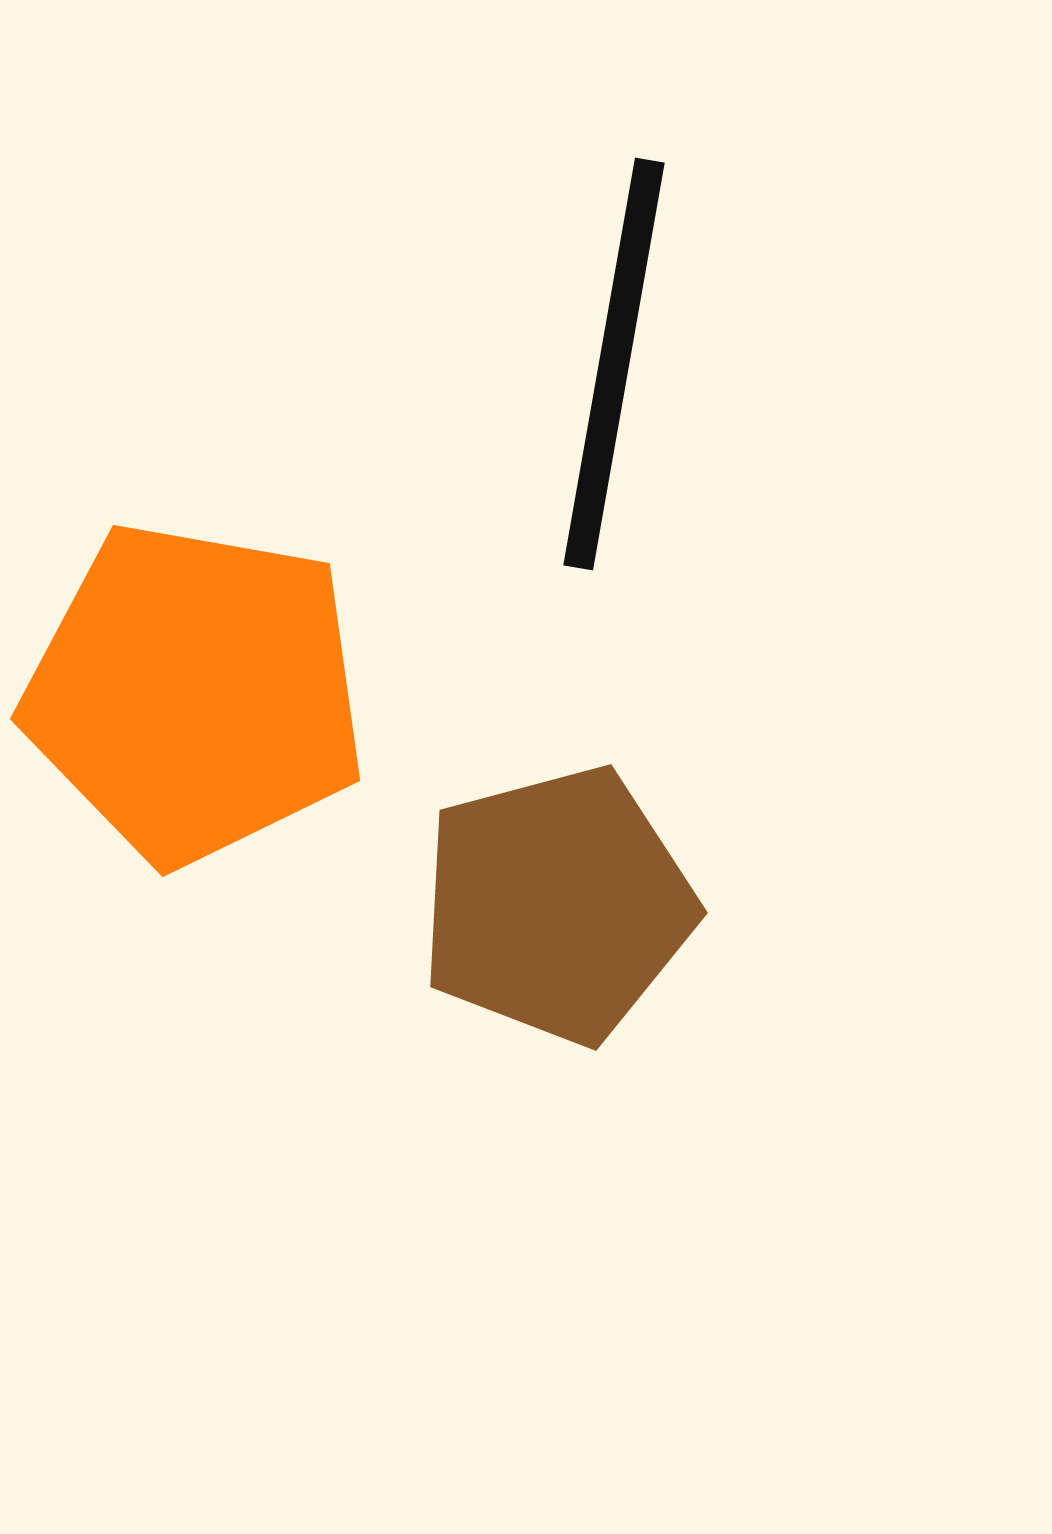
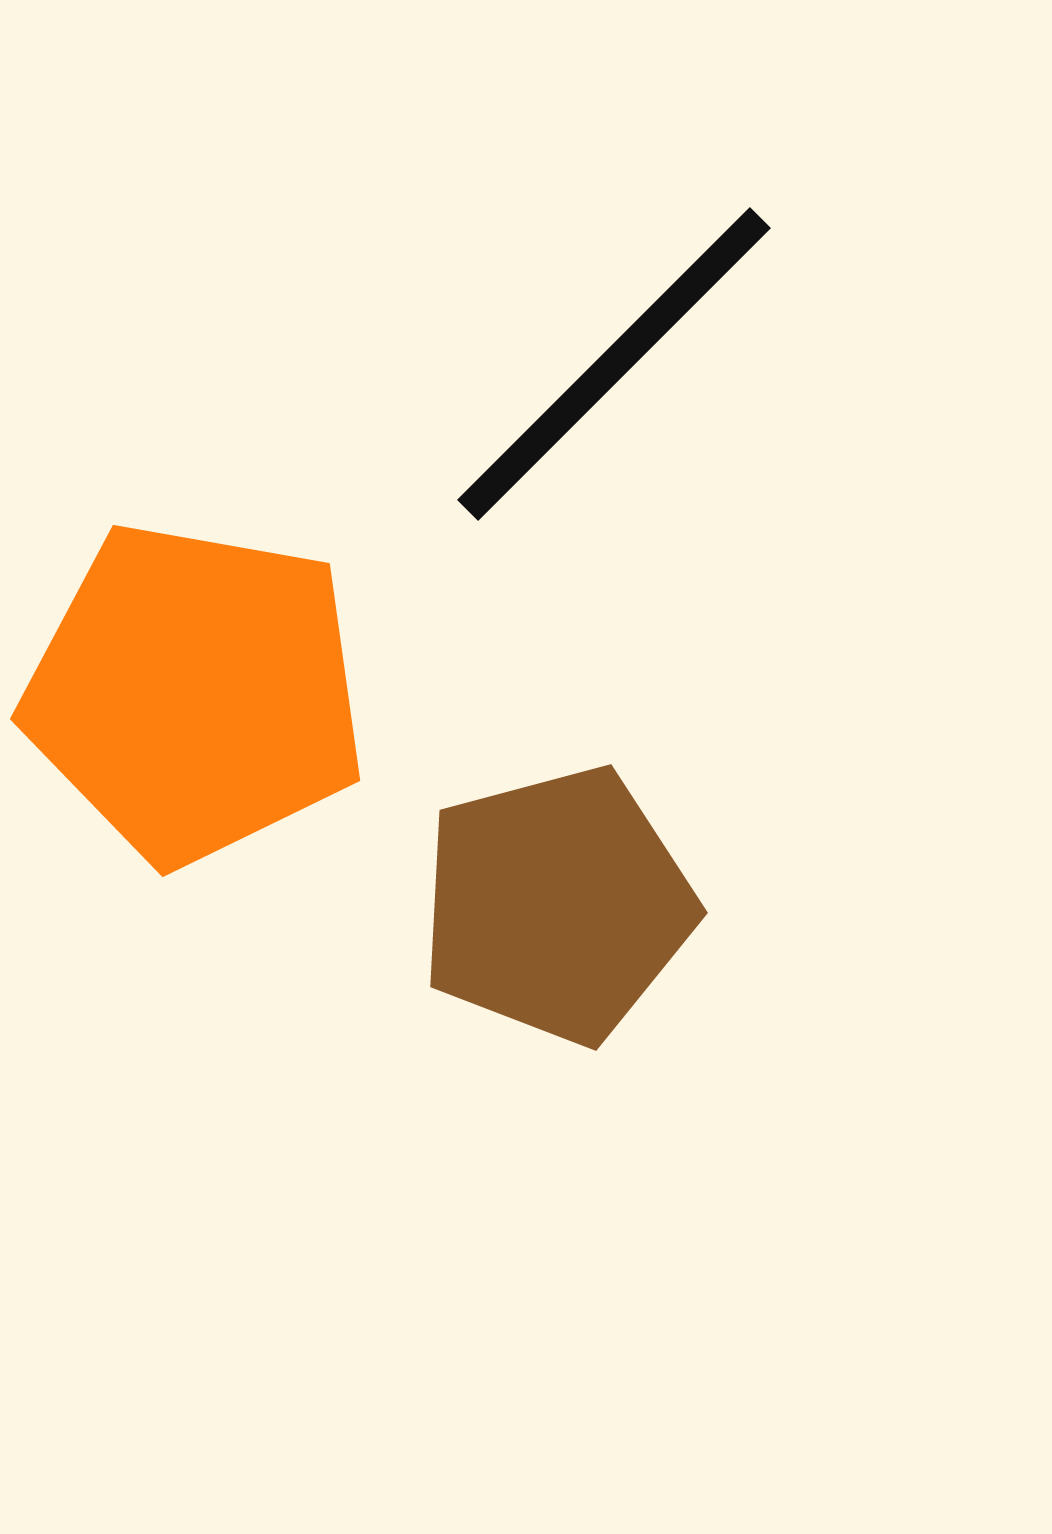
black line: rotated 35 degrees clockwise
